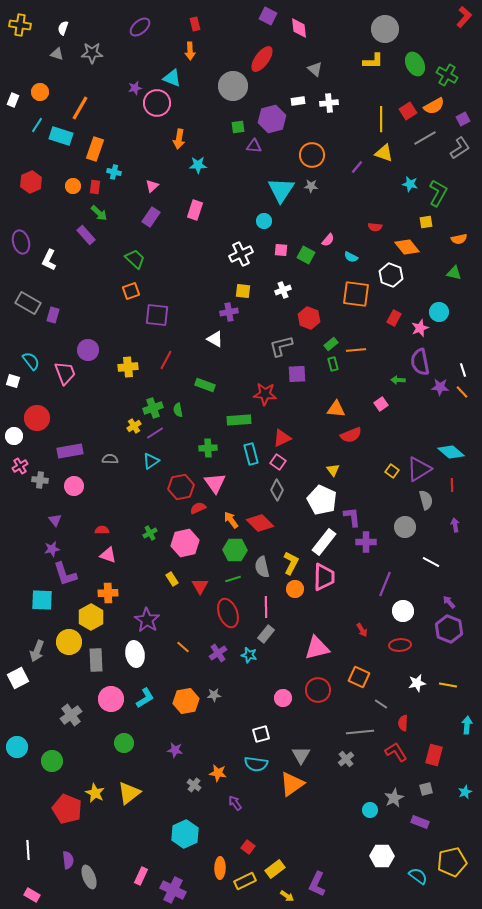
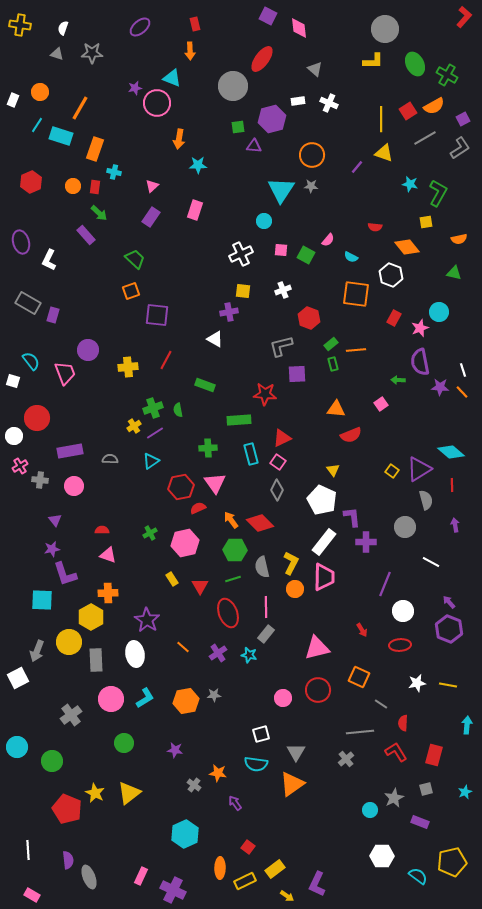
white cross at (329, 103): rotated 30 degrees clockwise
gray triangle at (301, 755): moved 5 px left, 3 px up
